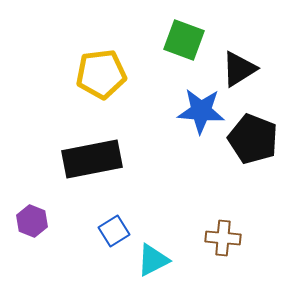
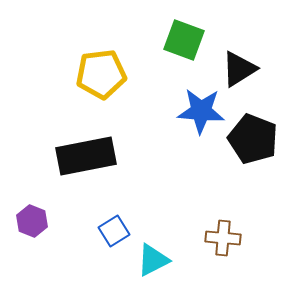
black rectangle: moved 6 px left, 3 px up
